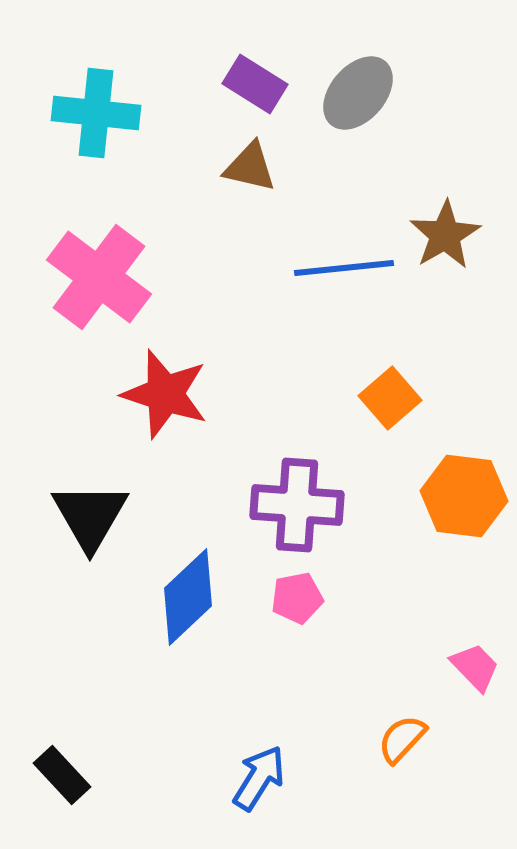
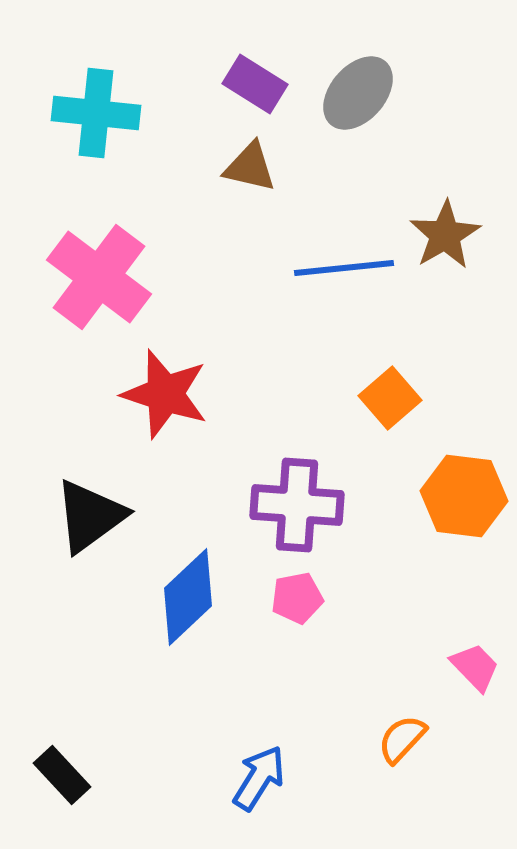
black triangle: rotated 24 degrees clockwise
